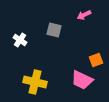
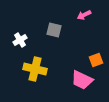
white cross: rotated 24 degrees clockwise
yellow cross: moved 13 px up
